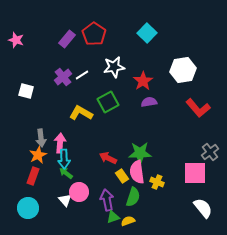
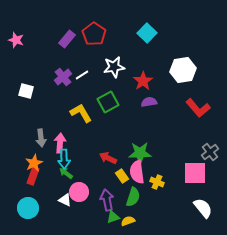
yellow L-shape: rotated 30 degrees clockwise
orange star: moved 4 px left, 8 px down
white triangle: rotated 24 degrees counterclockwise
